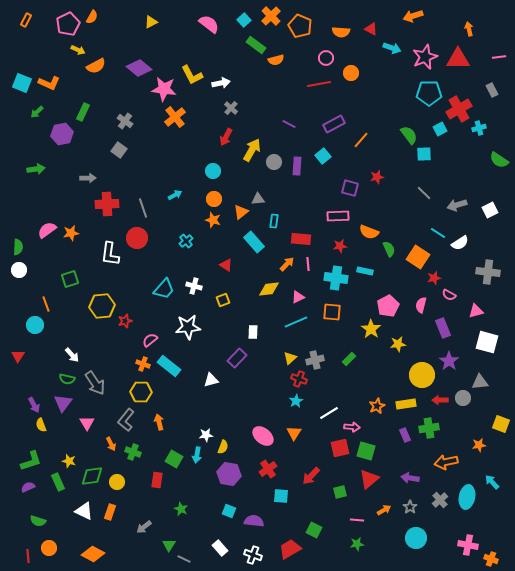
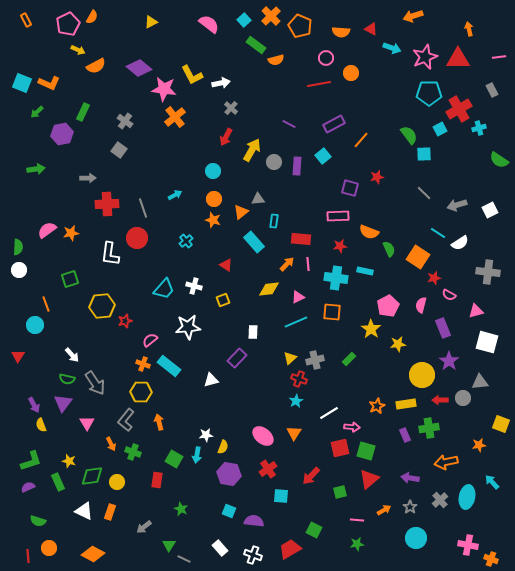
orange rectangle at (26, 20): rotated 56 degrees counterclockwise
